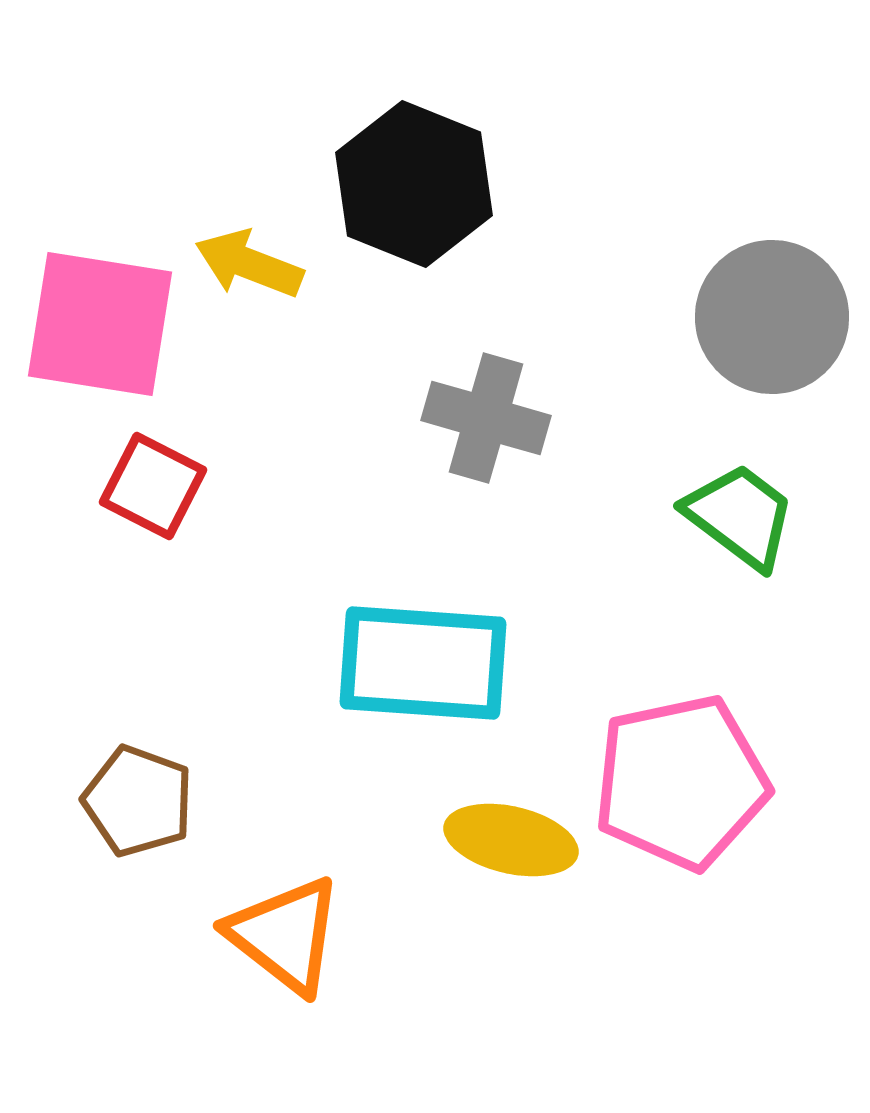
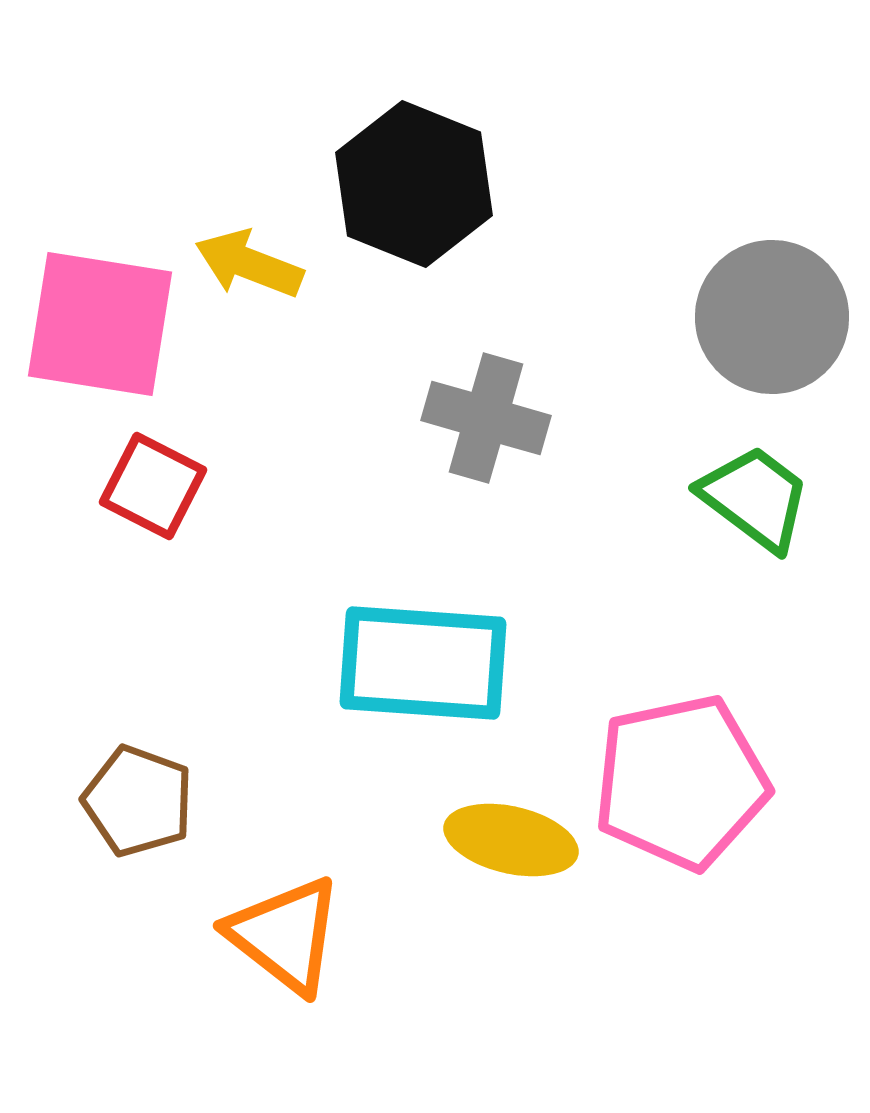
green trapezoid: moved 15 px right, 18 px up
